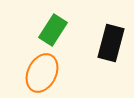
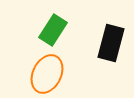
orange ellipse: moved 5 px right, 1 px down
